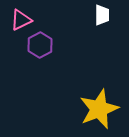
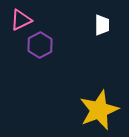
white trapezoid: moved 10 px down
yellow star: moved 1 px down
